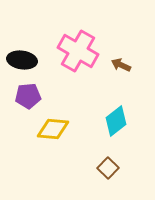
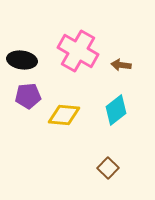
brown arrow: rotated 18 degrees counterclockwise
cyan diamond: moved 11 px up
yellow diamond: moved 11 px right, 14 px up
